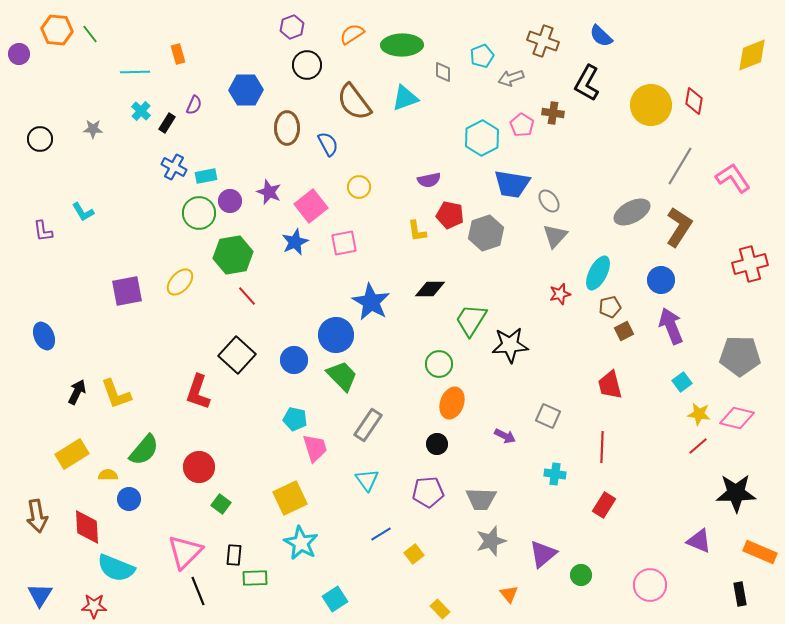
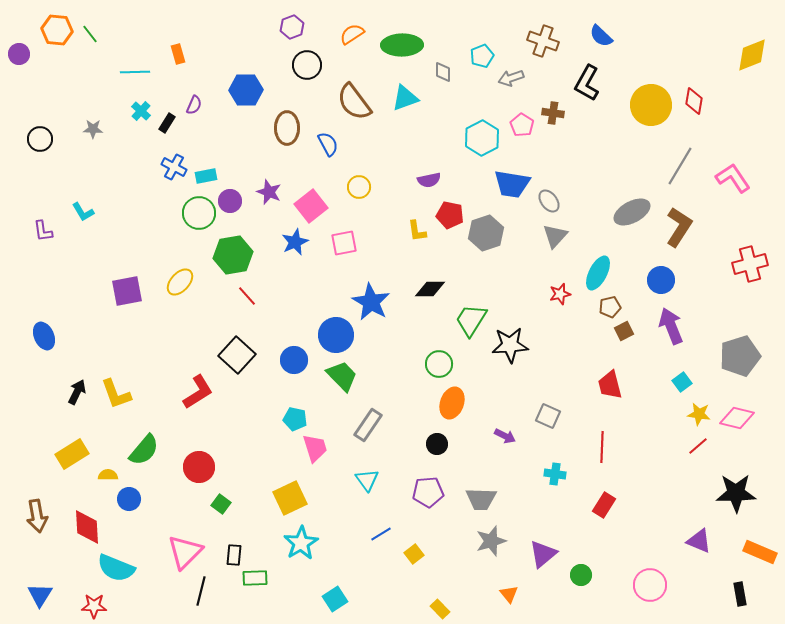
gray pentagon at (740, 356): rotated 18 degrees counterclockwise
red L-shape at (198, 392): rotated 141 degrees counterclockwise
cyan star at (301, 543): rotated 12 degrees clockwise
black line at (198, 591): moved 3 px right; rotated 36 degrees clockwise
